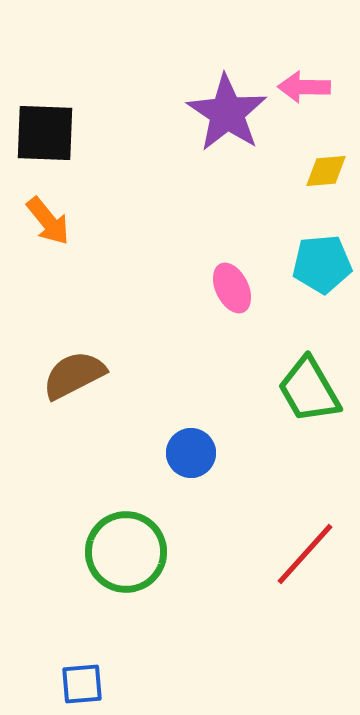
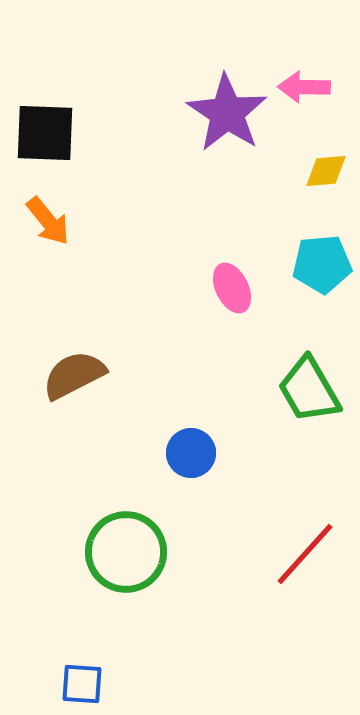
blue square: rotated 9 degrees clockwise
